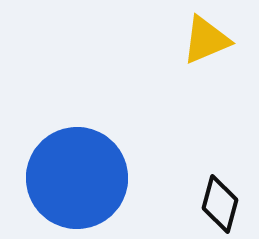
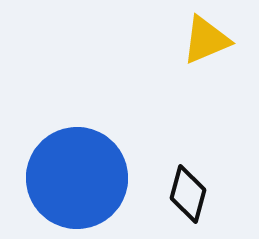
black diamond: moved 32 px left, 10 px up
